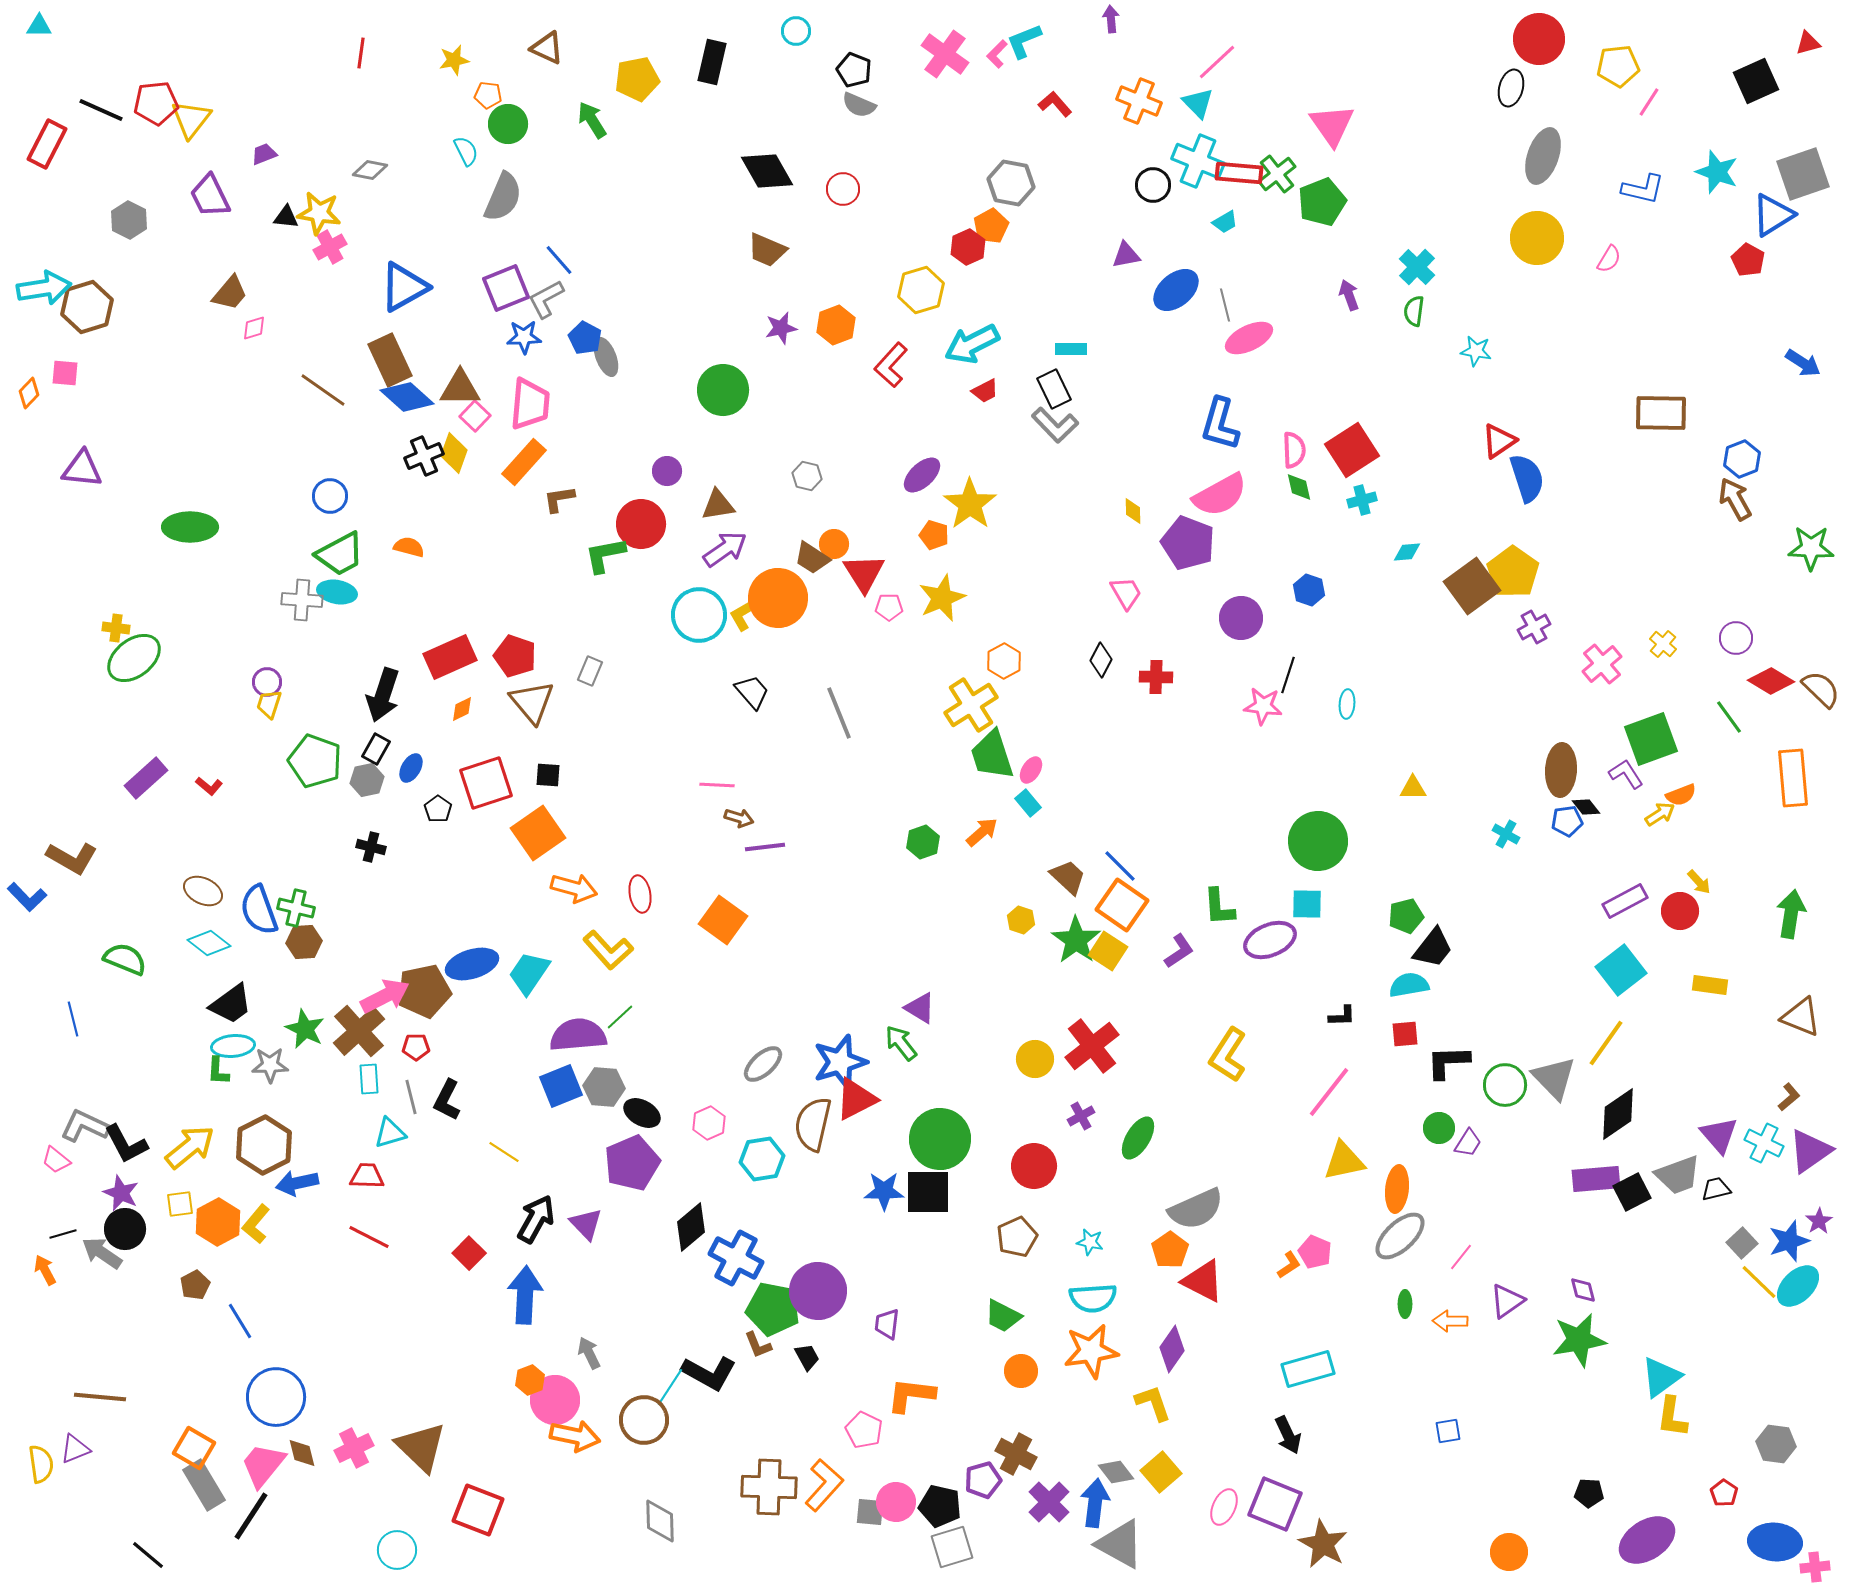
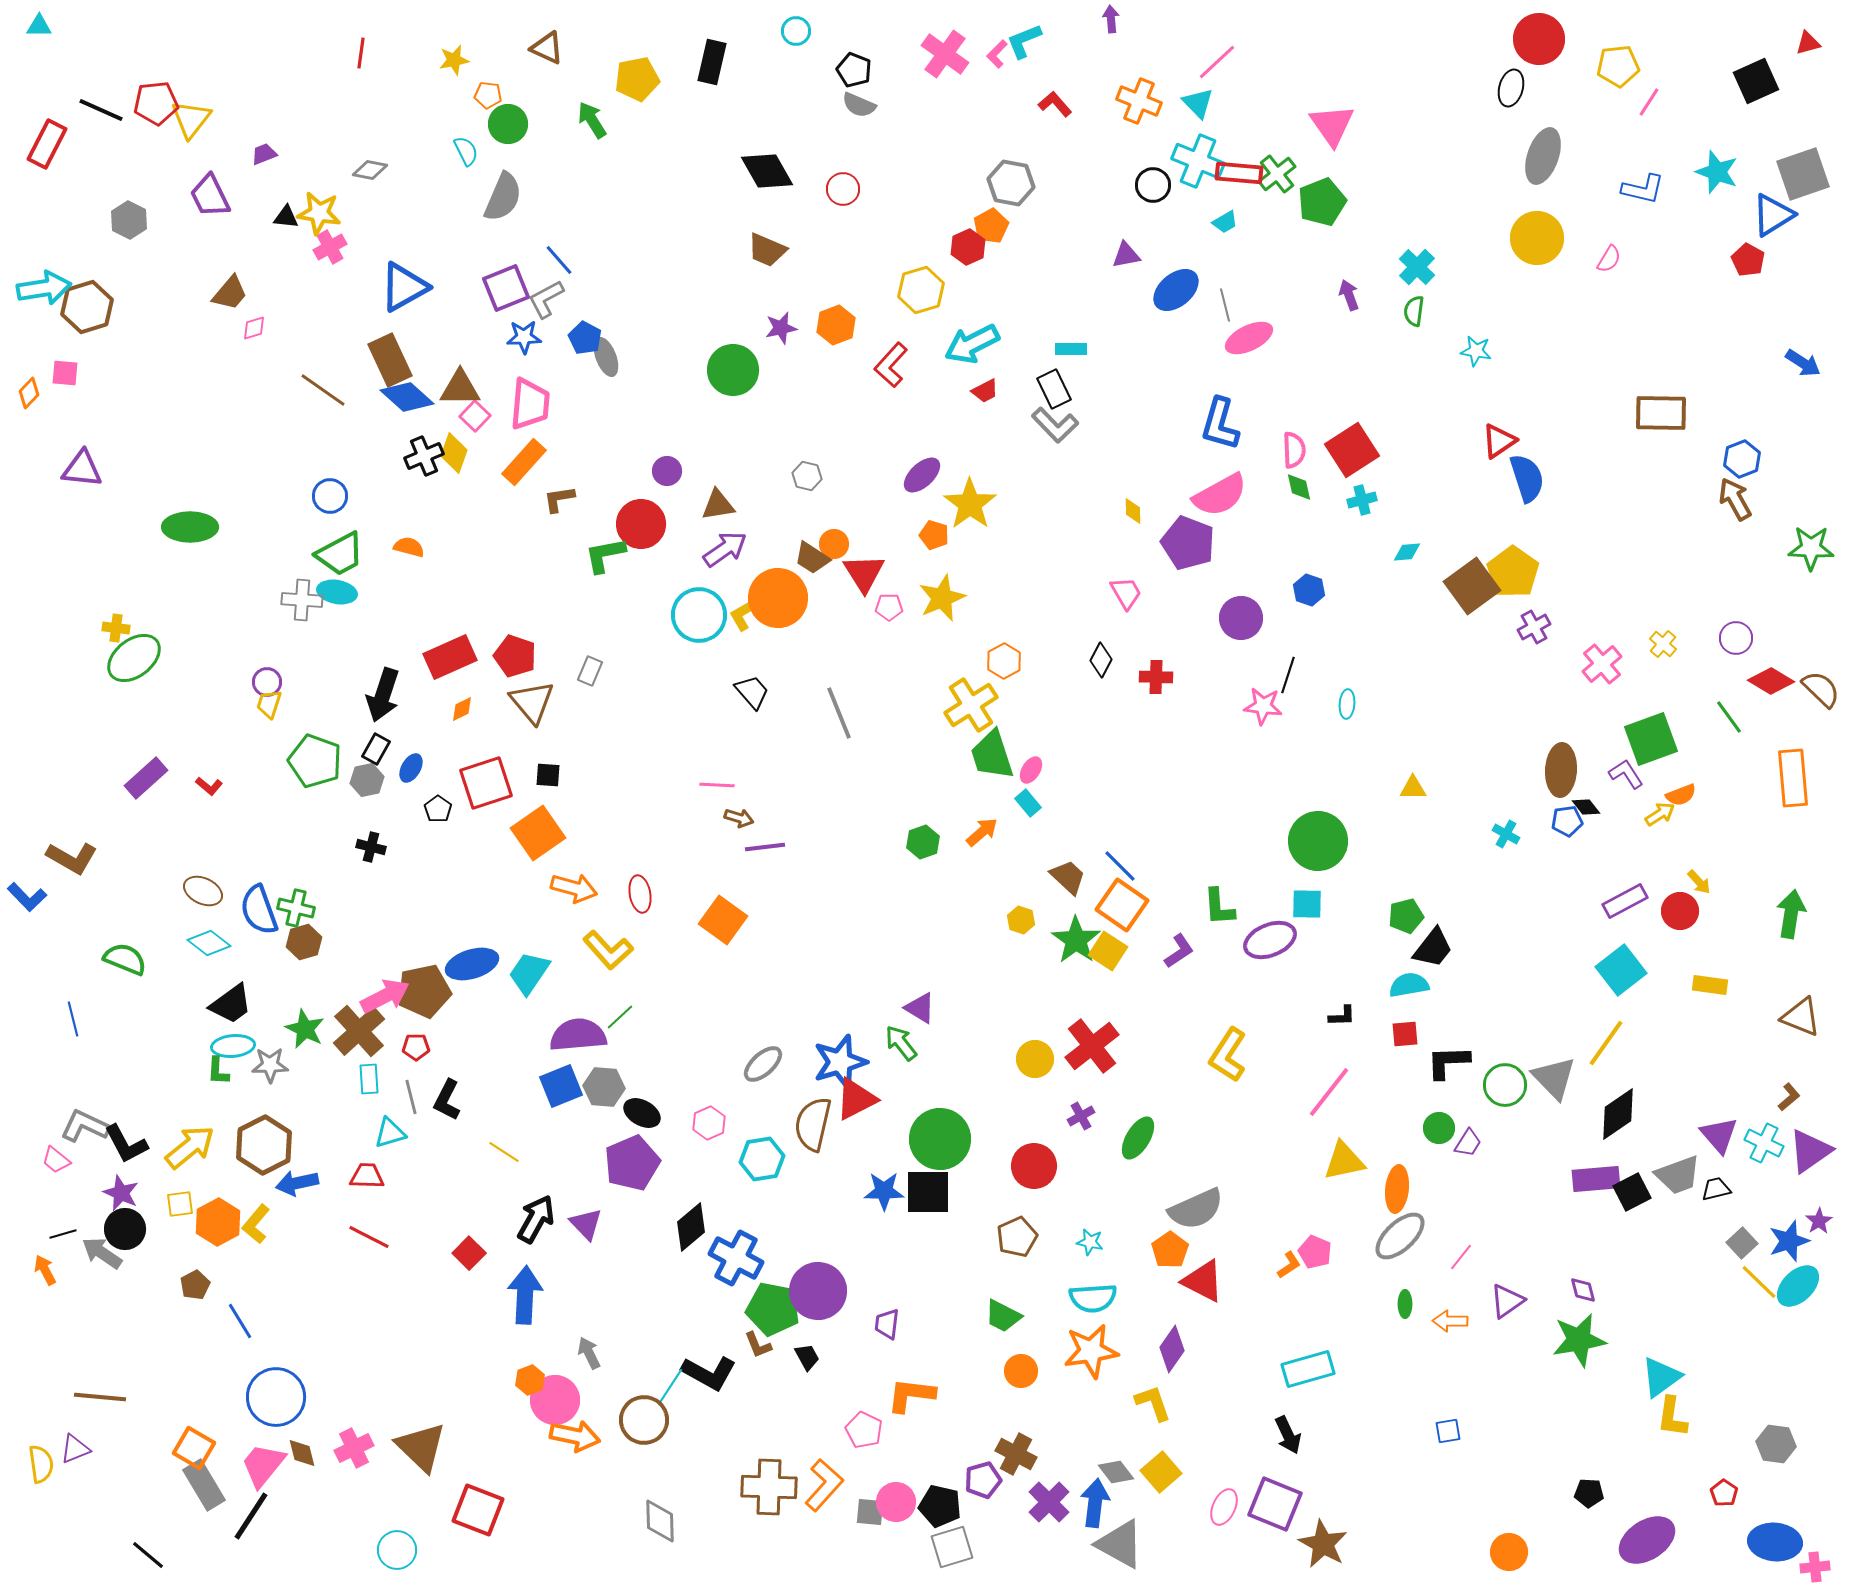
green circle at (723, 390): moved 10 px right, 20 px up
brown hexagon at (304, 942): rotated 12 degrees counterclockwise
